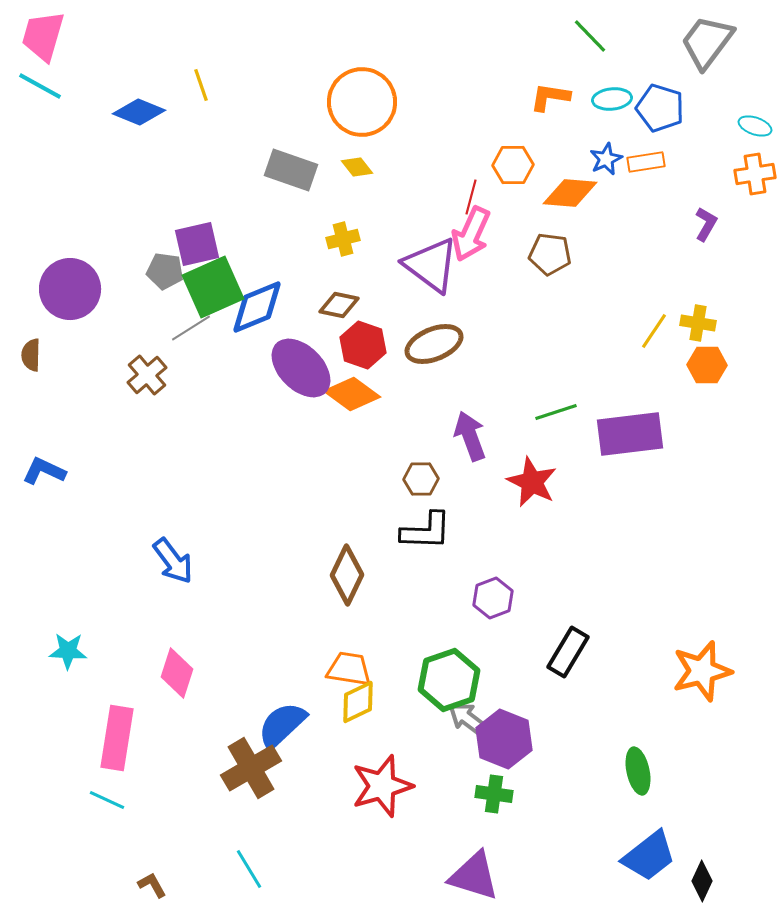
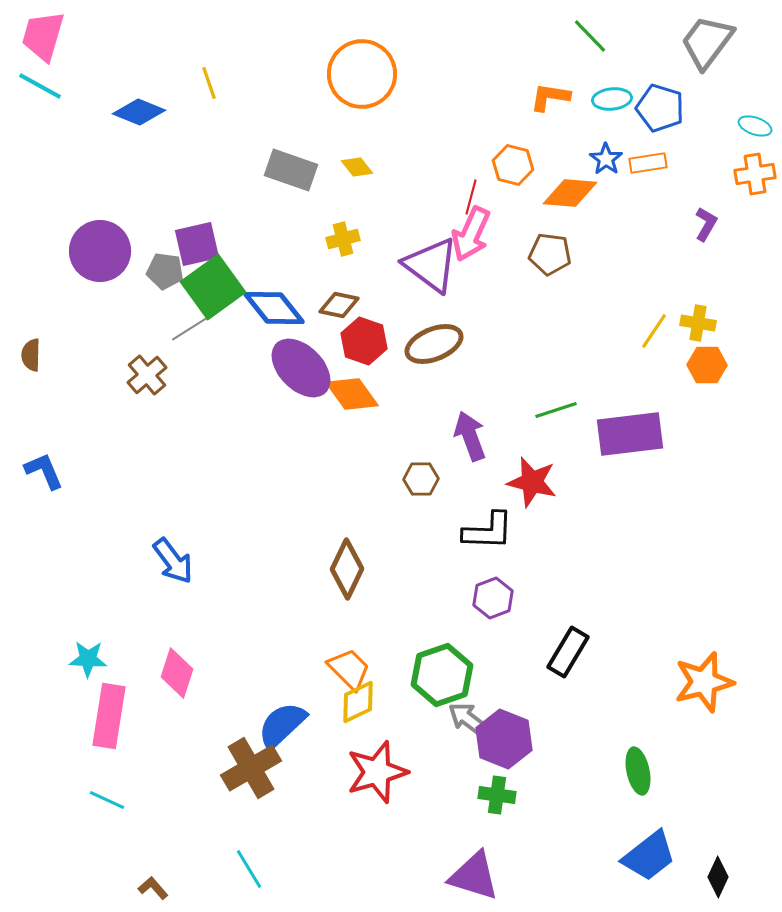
yellow line at (201, 85): moved 8 px right, 2 px up
orange circle at (362, 102): moved 28 px up
blue star at (606, 159): rotated 12 degrees counterclockwise
orange rectangle at (646, 162): moved 2 px right, 1 px down
orange hexagon at (513, 165): rotated 15 degrees clockwise
green square at (213, 287): rotated 12 degrees counterclockwise
purple circle at (70, 289): moved 30 px right, 38 px up
blue diamond at (257, 307): moved 17 px right, 1 px down; rotated 74 degrees clockwise
red hexagon at (363, 345): moved 1 px right, 4 px up
orange diamond at (352, 394): rotated 18 degrees clockwise
green line at (556, 412): moved 2 px up
blue L-shape at (44, 471): rotated 42 degrees clockwise
red star at (532, 482): rotated 12 degrees counterclockwise
black L-shape at (426, 531): moved 62 px right
brown diamond at (347, 575): moved 6 px up
cyan star at (68, 651): moved 20 px right, 8 px down
orange trapezoid at (349, 669): rotated 36 degrees clockwise
orange star at (702, 671): moved 2 px right, 11 px down
green hexagon at (449, 680): moved 7 px left, 5 px up
pink rectangle at (117, 738): moved 8 px left, 22 px up
red star at (382, 786): moved 5 px left, 14 px up
green cross at (494, 794): moved 3 px right, 1 px down
black diamond at (702, 881): moved 16 px right, 4 px up
brown L-shape at (152, 885): moved 1 px right, 3 px down; rotated 12 degrees counterclockwise
